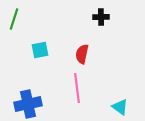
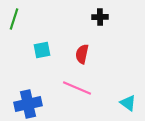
black cross: moved 1 px left
cyan square: moved 2 px right
pink line: rotated 60 degrees counterclockwise
cyan triangle: moved 8 px right, 4 px up
